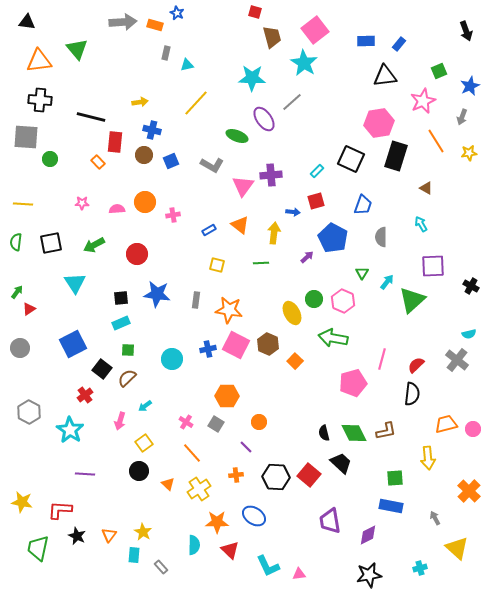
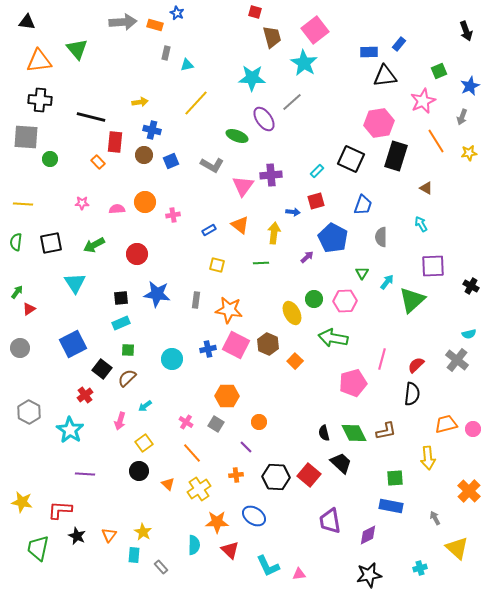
blue rectangle at (366, 41): moved 3 px right, 11 px down
pink hexagon at (343, 301): moved 2 px right; rotated 25 degrees counterclockwise
